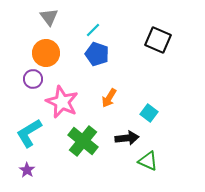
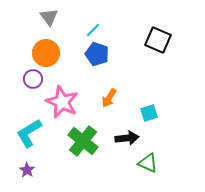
cyan square: rotated 36 degrees clockwise
green triangle: moved 2 px down
